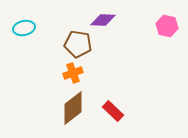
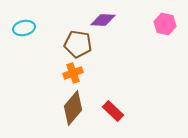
pink hexagon: moved 2 px left, 2 px up
brown diamond: rotated 12 degrees counterclockwise
